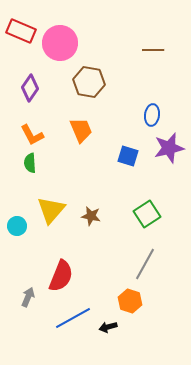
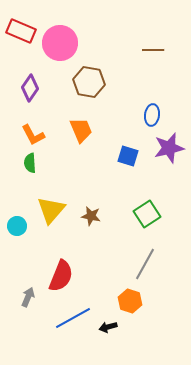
orange L-shape: moved 1 px right
